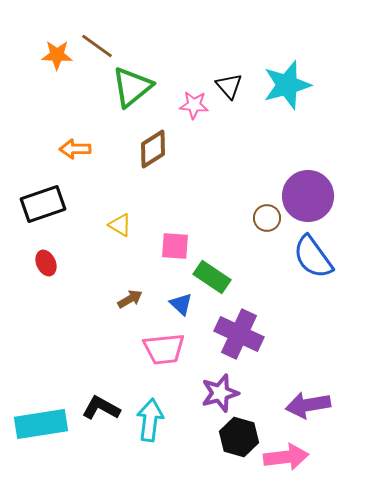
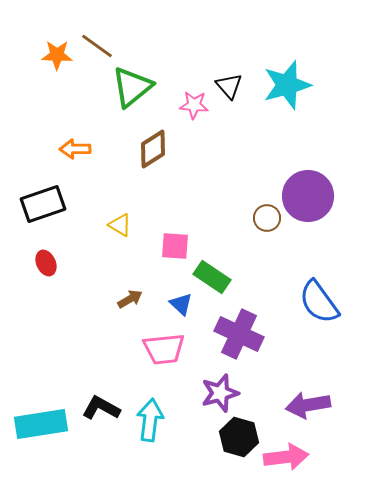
blue semicircle: moved 6 px right, 45 px down
